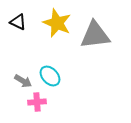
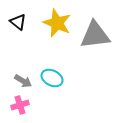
black triangle: rotated 12 degrees clockwise
cyan ellipse: moved 2 px right, 2 px down; rotated 20 degrees counterclockwise
pink cross: moved 17 px left, 3 px down; rotated 12 degrees counterclockwise
